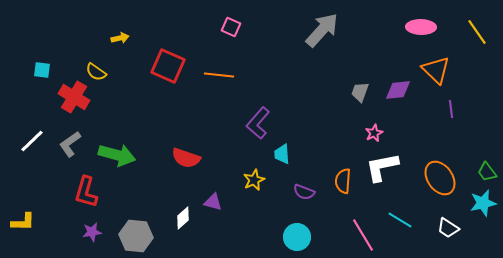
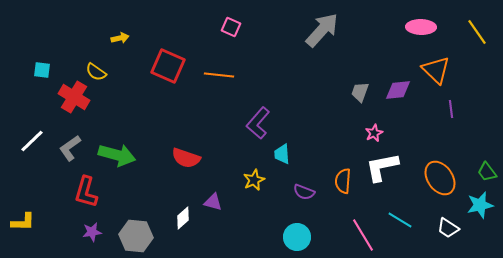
gray L-shape: moved 4 px down
cyan star: moved 3 px left, 2 px down
